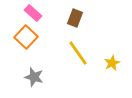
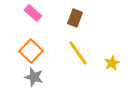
orange square: moved 5 px right, 14 px down
